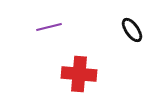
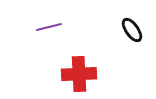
red cross: rotated 8 degrees counterclockwise
